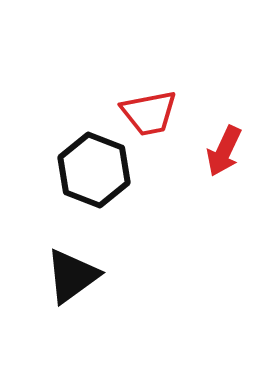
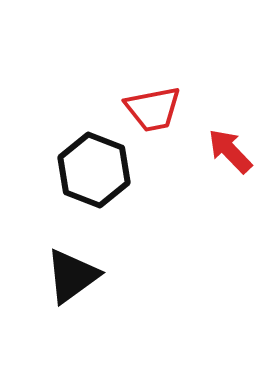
red trapezoid: moved 4 px right, 4 px up
red arrow: moved 6 px right; rotated 111 degrees clockwise
